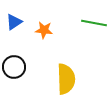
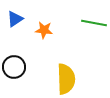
blue triangle: moved 1 px right, 3 px up
